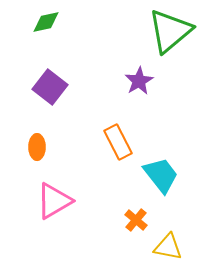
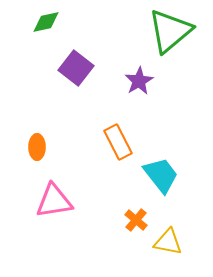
purple square: moved 26 px right, 19 px up
pink triangle: rotated 21 degrees clockwise
yellow triangle: moved 5 px up
